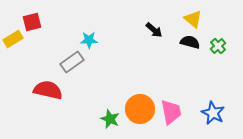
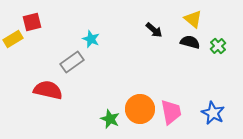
cyan star: moved 2 px right, 1 px up; rotated 24 degrees clockwise
